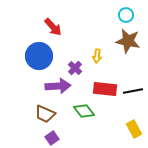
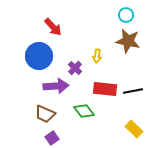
purple arrow: moved 2 px left
yellow rectangle: rotated 18 degrees counterclockwise
